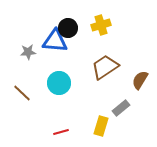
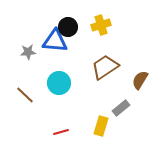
black circle: moved 1 px up
brown line: moved 3 px right, 2 px down
